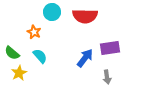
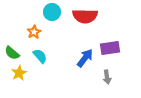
orange star: rotated 16 degrees clockwise
